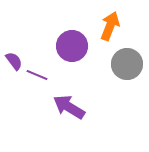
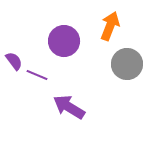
purple circle: moved 8 px left, 5 px up
